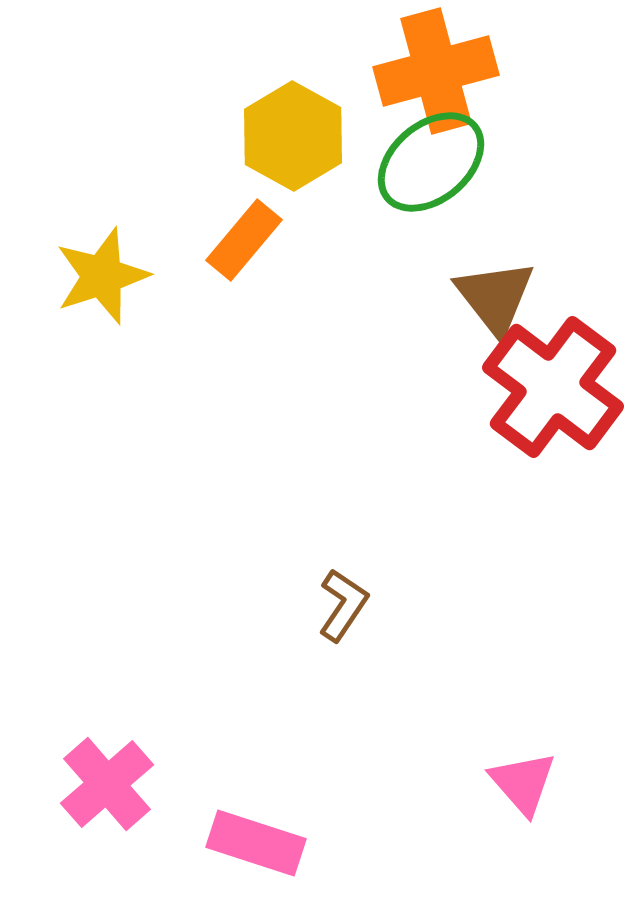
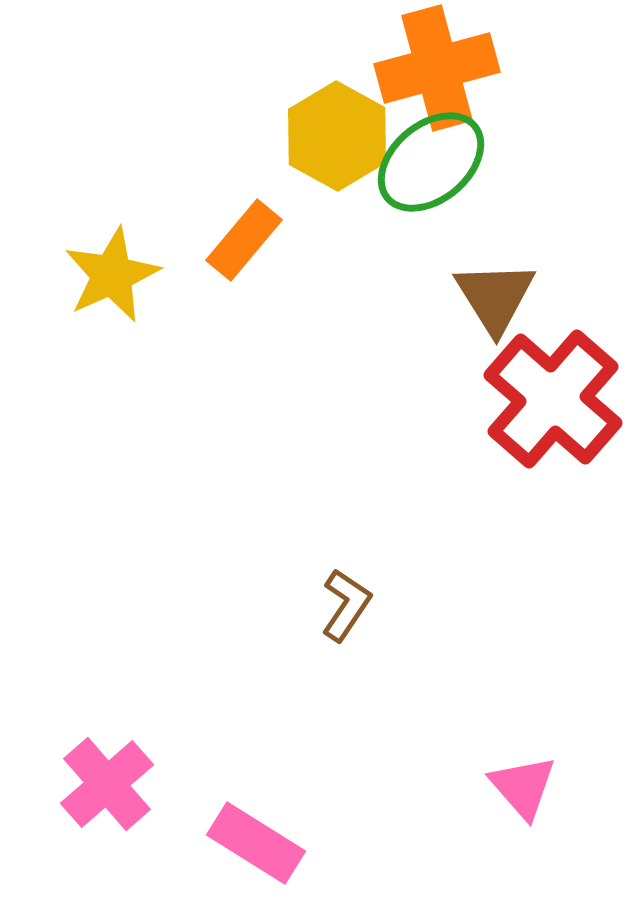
orange cross: moved 1 px right, 3 px up
yellow hexagon: moved 44 px right
yellow star: moved 10 px right, 1 px up; rotated 6 degrees counterclockwise
brown triangle: rotated 6 degrees clockwise
red cross: moved 12 px down; rotated 4 degrees clockwise
brown L-shape: moved 3 px right
pink triangle: moved 4 px down
pink rectangle: rotated 14 degrees clockwise
